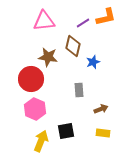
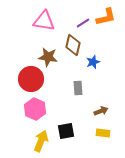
pink triangle: rotated 15 degrees clockwise
brown diamond: moved 1 px up
gray rectangle: moved 1 px left, 2 px up
brown arrow: moved 2 px down
